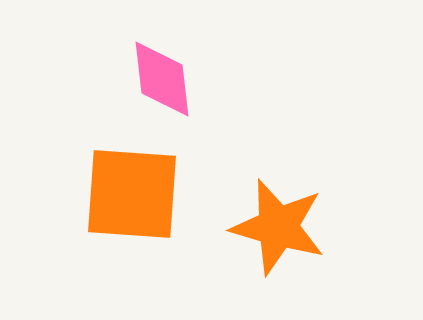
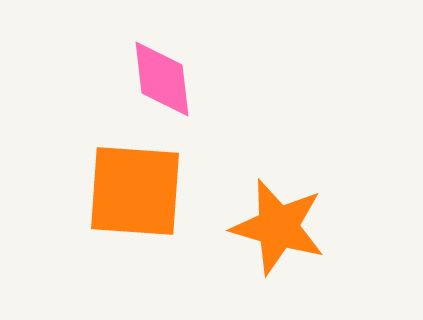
orange square: moved 3 px right, 3 px up
